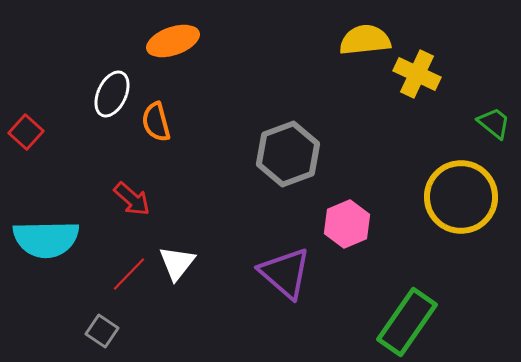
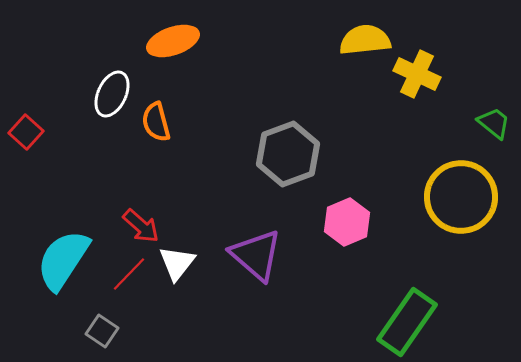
red arrow: moved 9 px right, 27 px down
pink hexagon: moved 2 px up
cyan semicircle: moved 17 px right, 21 px down; rotated 124 degrees clockwise
purple triangle: moved 29 px left, 18 px up
